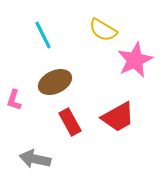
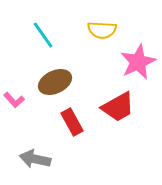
yellow semicircle: moved 1 px left; rotated 28 degrees counterclockwise
cyan line: rotated 8 degrees counterclockwise
pink star: moved 3 px right, 2 px down
pink L-shape: rotated 60 degrees counterclockwise
red trapezoid: moved 10 px up
red rectangle: moved 2 px right
